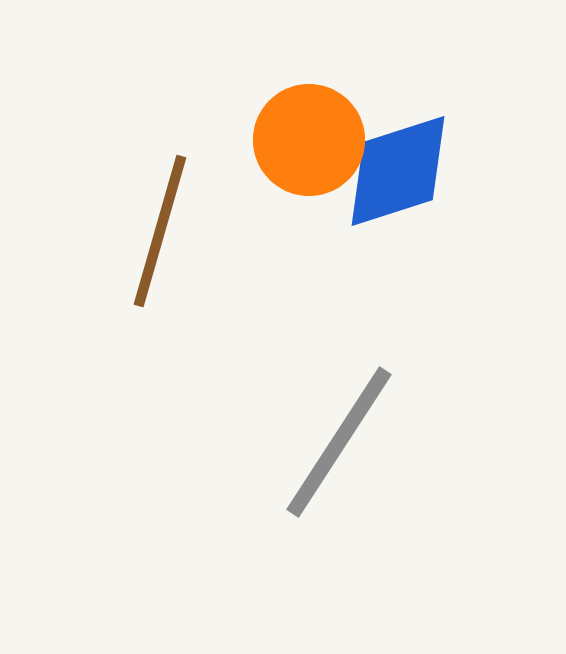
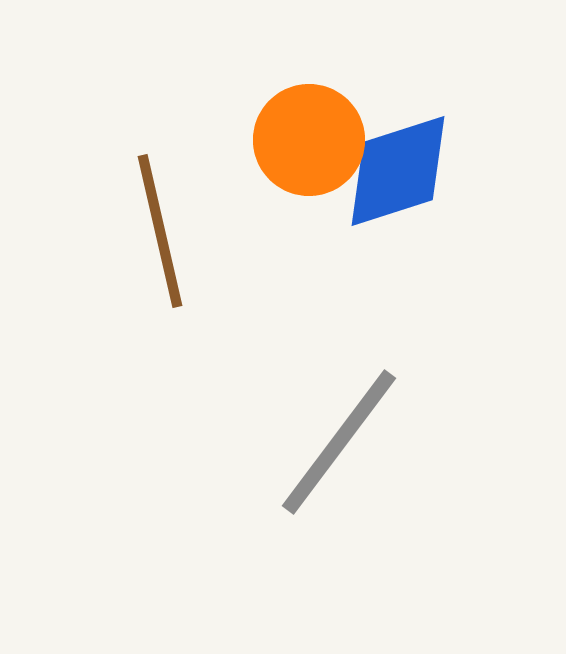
brown line: rotated 29 degrees counterclockwise
gray line: rotated 4 degrees clockwise
